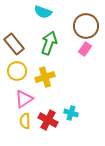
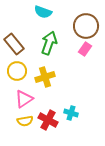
yellow semicircle: rotated 98 degrees counterclockwise
